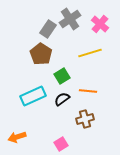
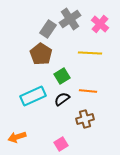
yellow line: rotated 20 degrees clockwise
